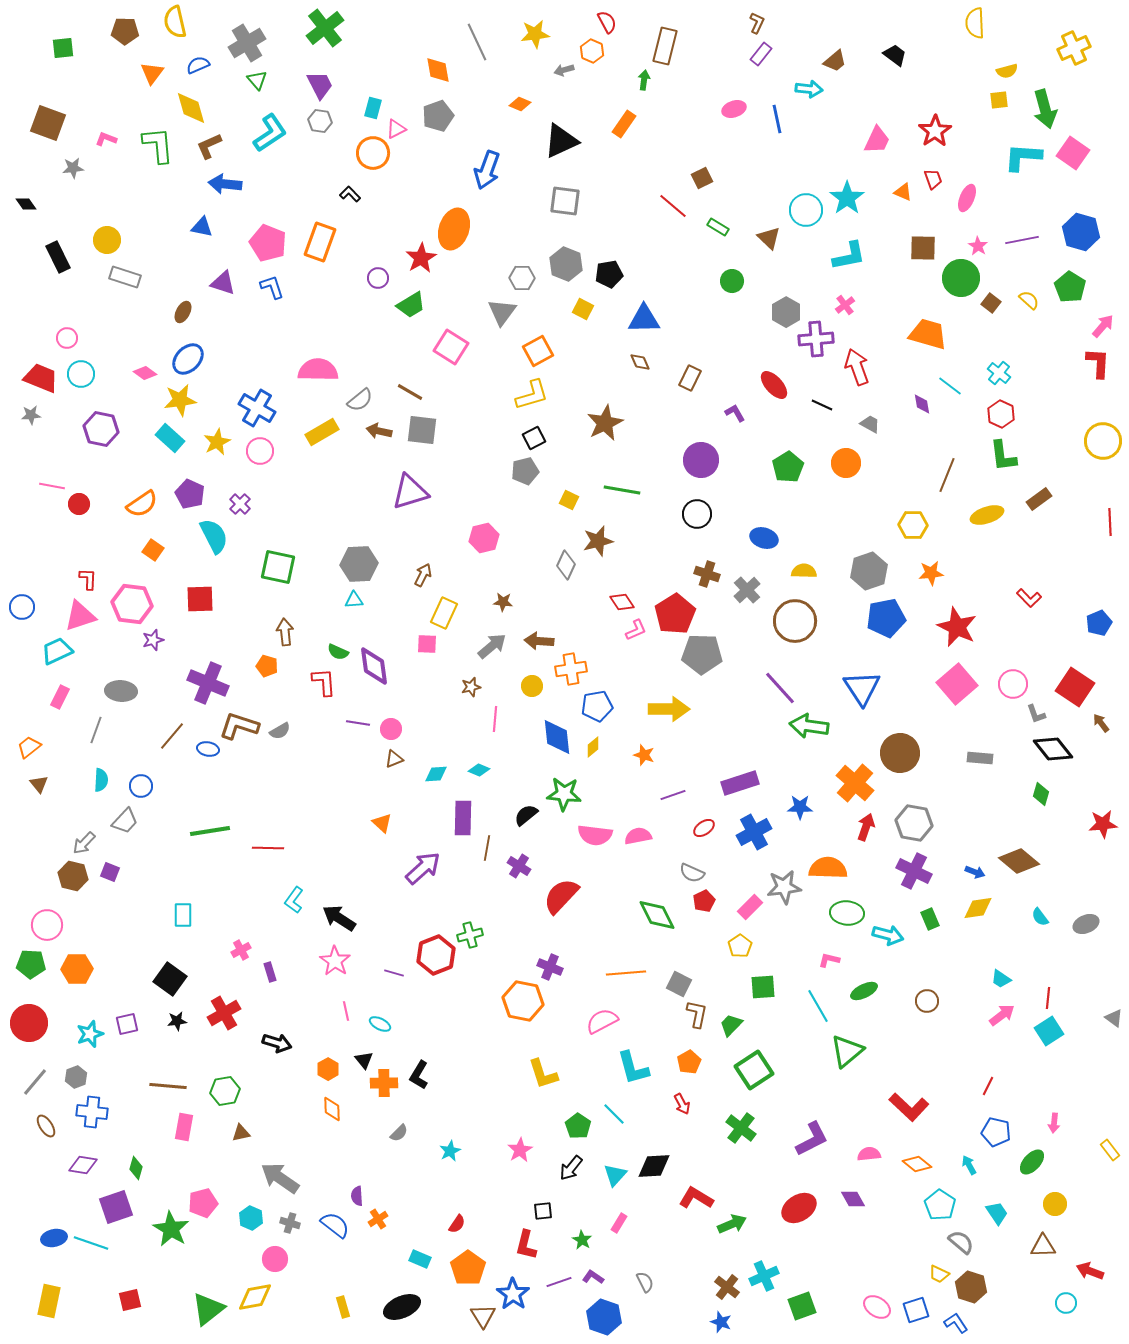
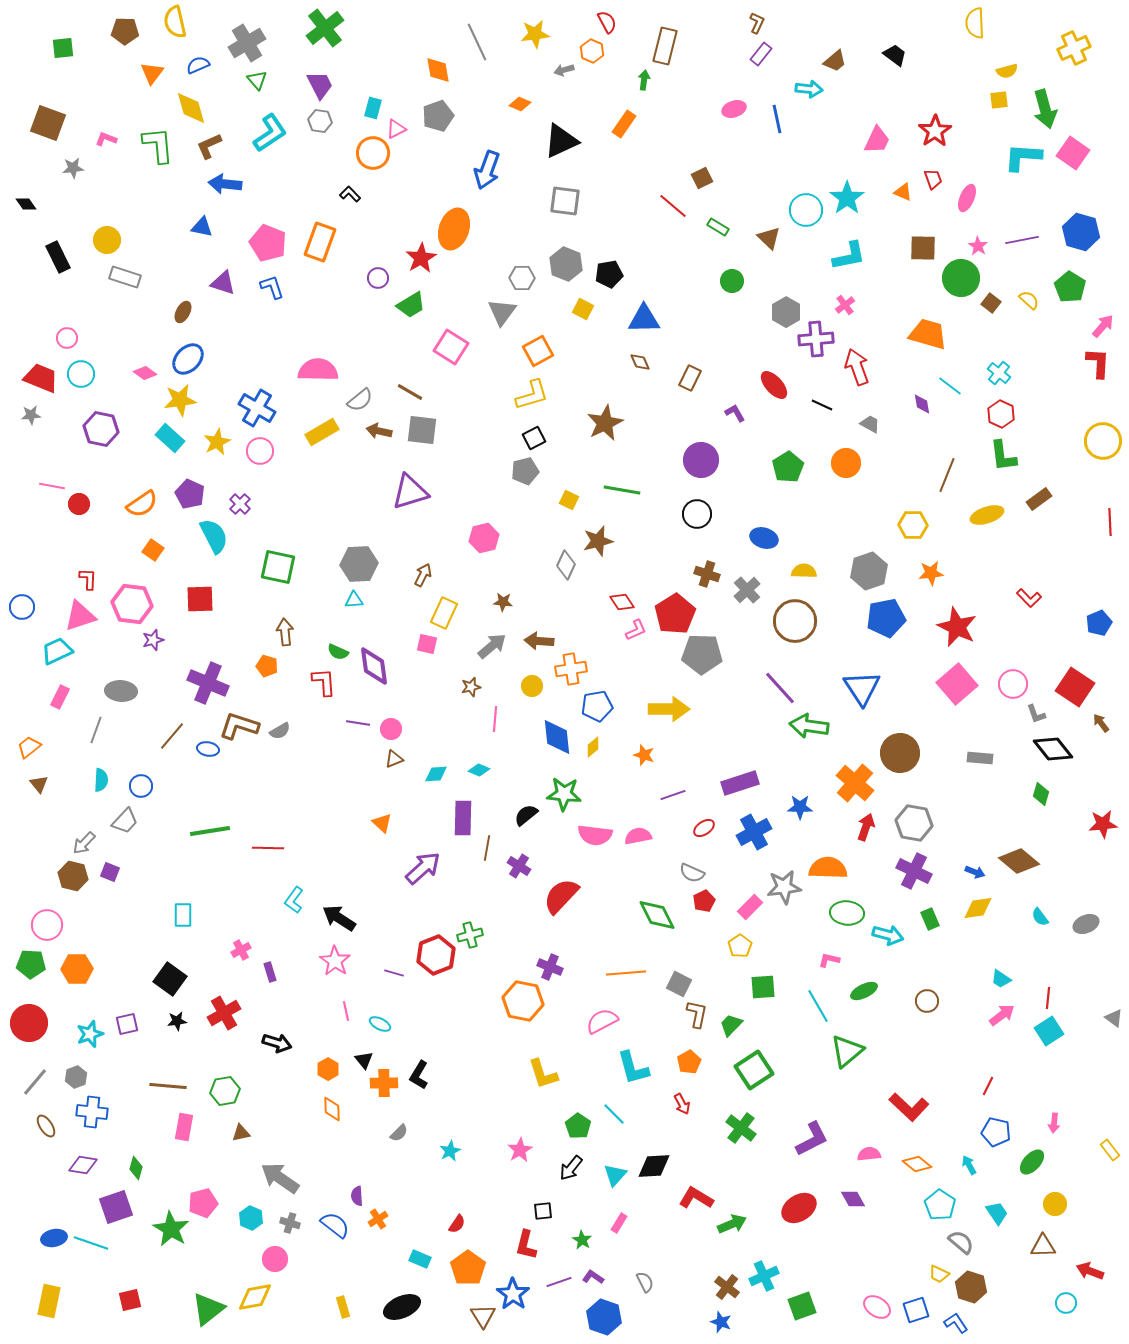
pink square at (427, 644): rotated 10 degrees clockwise
